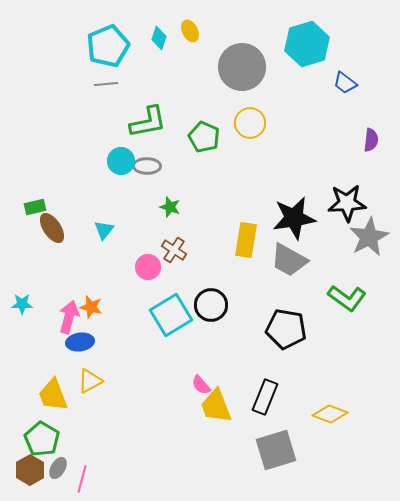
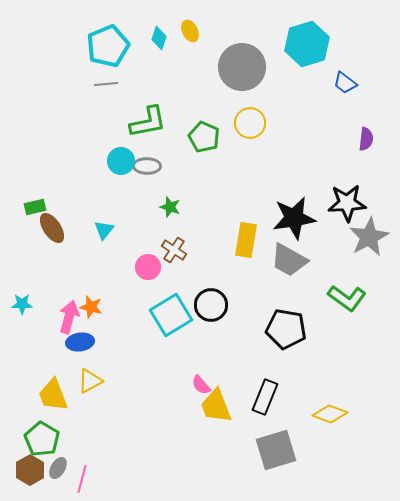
purple semicircle at (371, 140): moved 5 px left, 1 px up
